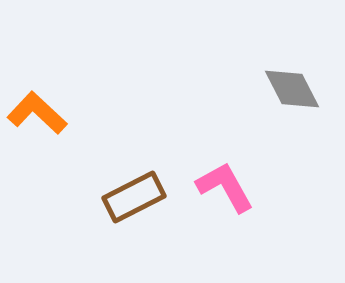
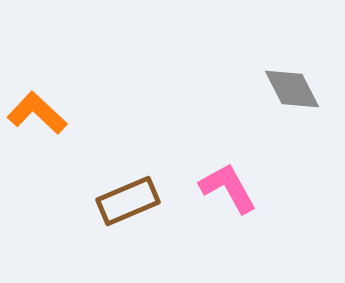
pink L-shape: moved 3 px right, 1 px down
brown rectangle: moved 6 px left, 4 px down; rotated 4 degrees clockwise
